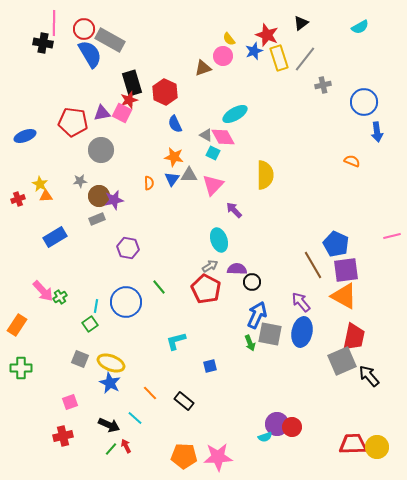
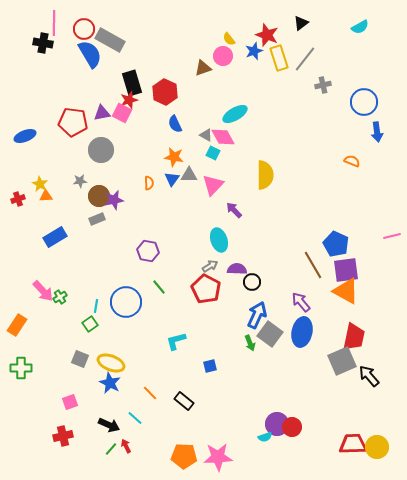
purple hexagon at (128, 248): moved 20 px right, 3 px down
orange triangle at (344, 296): moved 2 px right, 5 px up
gray square at (270, 334): rotated 25 degrees clockwise
